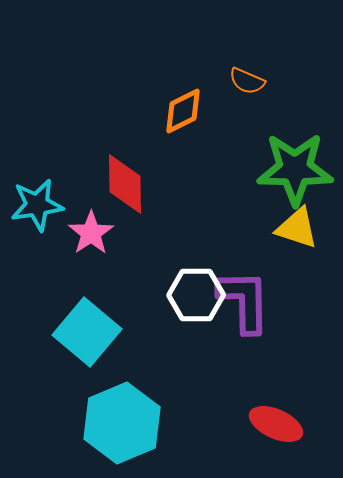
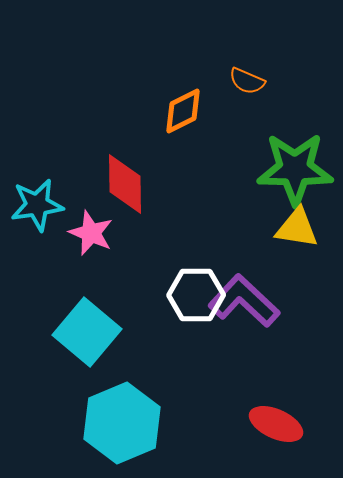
yellow triangle: rotated 9 degrees counterclockwise
pink star: rotated 15 degrees counterclockwise
purple L-shape: rotated 46 degrees counterclockwise
